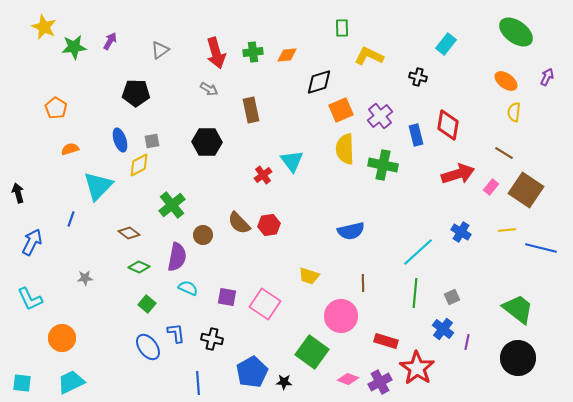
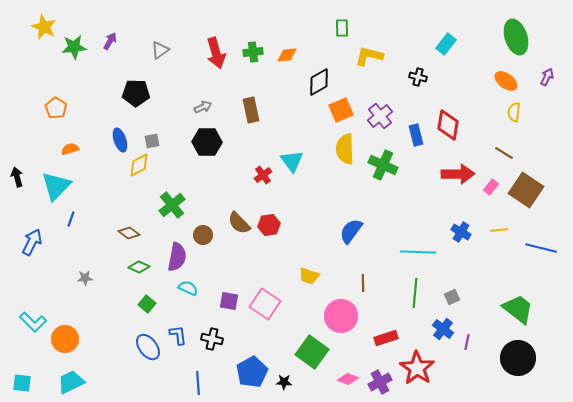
green ellipse at (516, 32): moved 5 px down; rotated 36 degrees clockwise
yellow L-shape at (369, 56): rotated 12 degrees counterclockwise
black diamond at (319, 82): rotated 12 degrees counterclockwise
gray arrow at (209, 89): moved 6 px left, 18 px down; rotated 54 degrees counterclockwise
green cross at (383, 165): rotated 12 degrees clockwise
red arrow at (458, 174): rotated 16 degrees clockwise
cyan triangle at (98, 186): moved 42 px left
black arrow at (18, 193): moved 1 px left, 16 px up
yellow line at (507, 230): moved 8 px left
blue semicircle at (351, 231): rotated 140 degrees clockwise
cyan line at (418, 252): rotated 44 degrees clockwise
purple square at (227, 297): moved 2 px right, 4 px down
cyan L-shape at (30, 299): moved 3 px right, 23 px down; rotated 20 degrees counterclockwise
blue L-shape at (176, 333): moved 2 px right, 2 px down
orange circle at (62, 338): moved 3 px right, 1 px down
red rectangle at (386, 341): moved 3 px up; rotated 35 degrees counterclockwise
